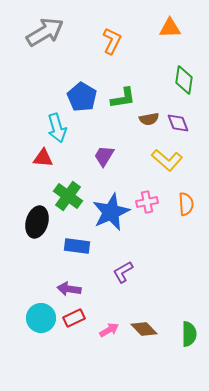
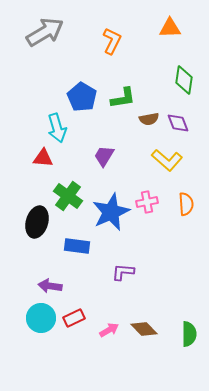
purple L-shape: rotated 35 degrees clockwise
purple arrow: moved 19 px left, 3 px up
